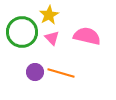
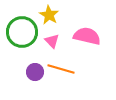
yellow star: rotated 12 degrees counterclockwise
pink triangle: moved 3 px down
orange line: moved 4 px up
